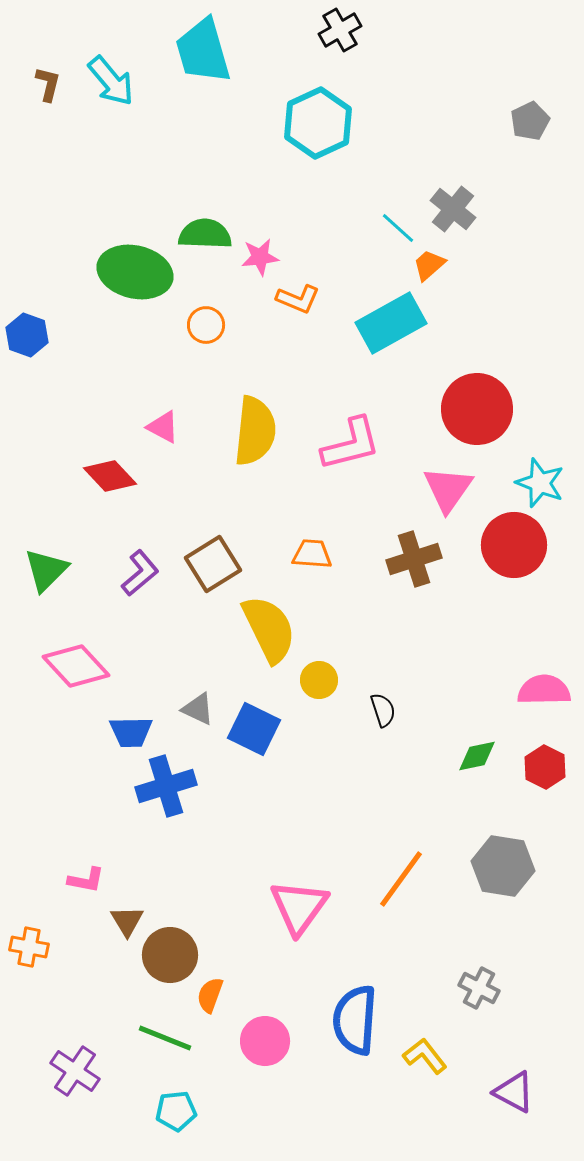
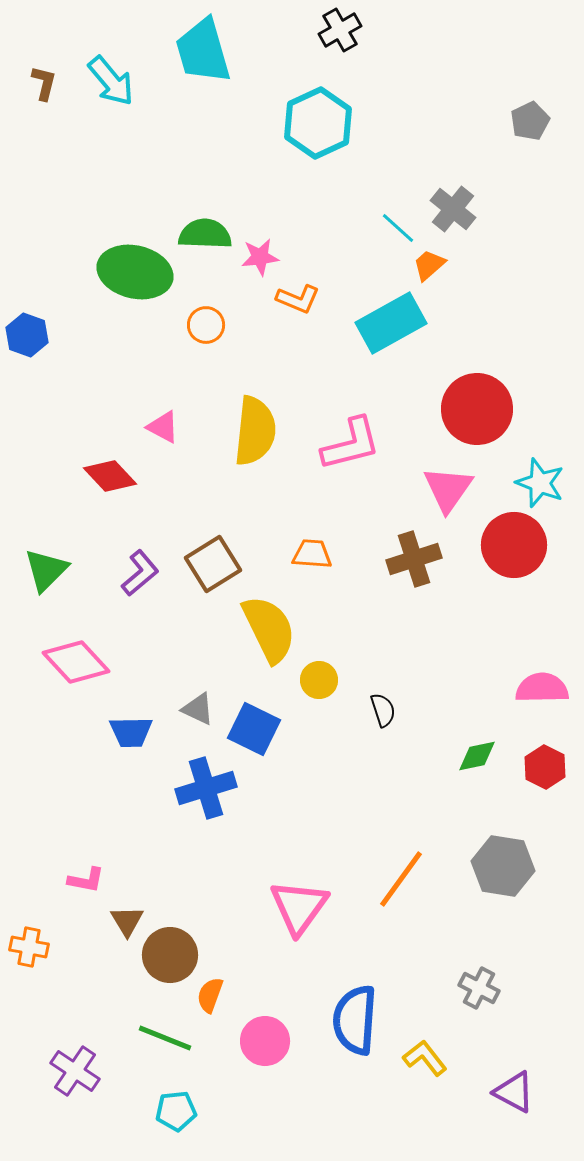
brown L-shape at (48, 84): moved 4 px left, 1 px up
pink diamond at (76, 666): moved 4 px up
pink semicircle at (544, 690): moved 2 px left, 2 px up
blue cross at (166, 786): moved 40 px right, 2 px down
yellow L-shape at (425, 1056): moved 2 px down
